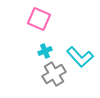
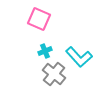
cyan L-shape: moved 1 px left
gray cross: rotated 20 degrees counterclockwise
